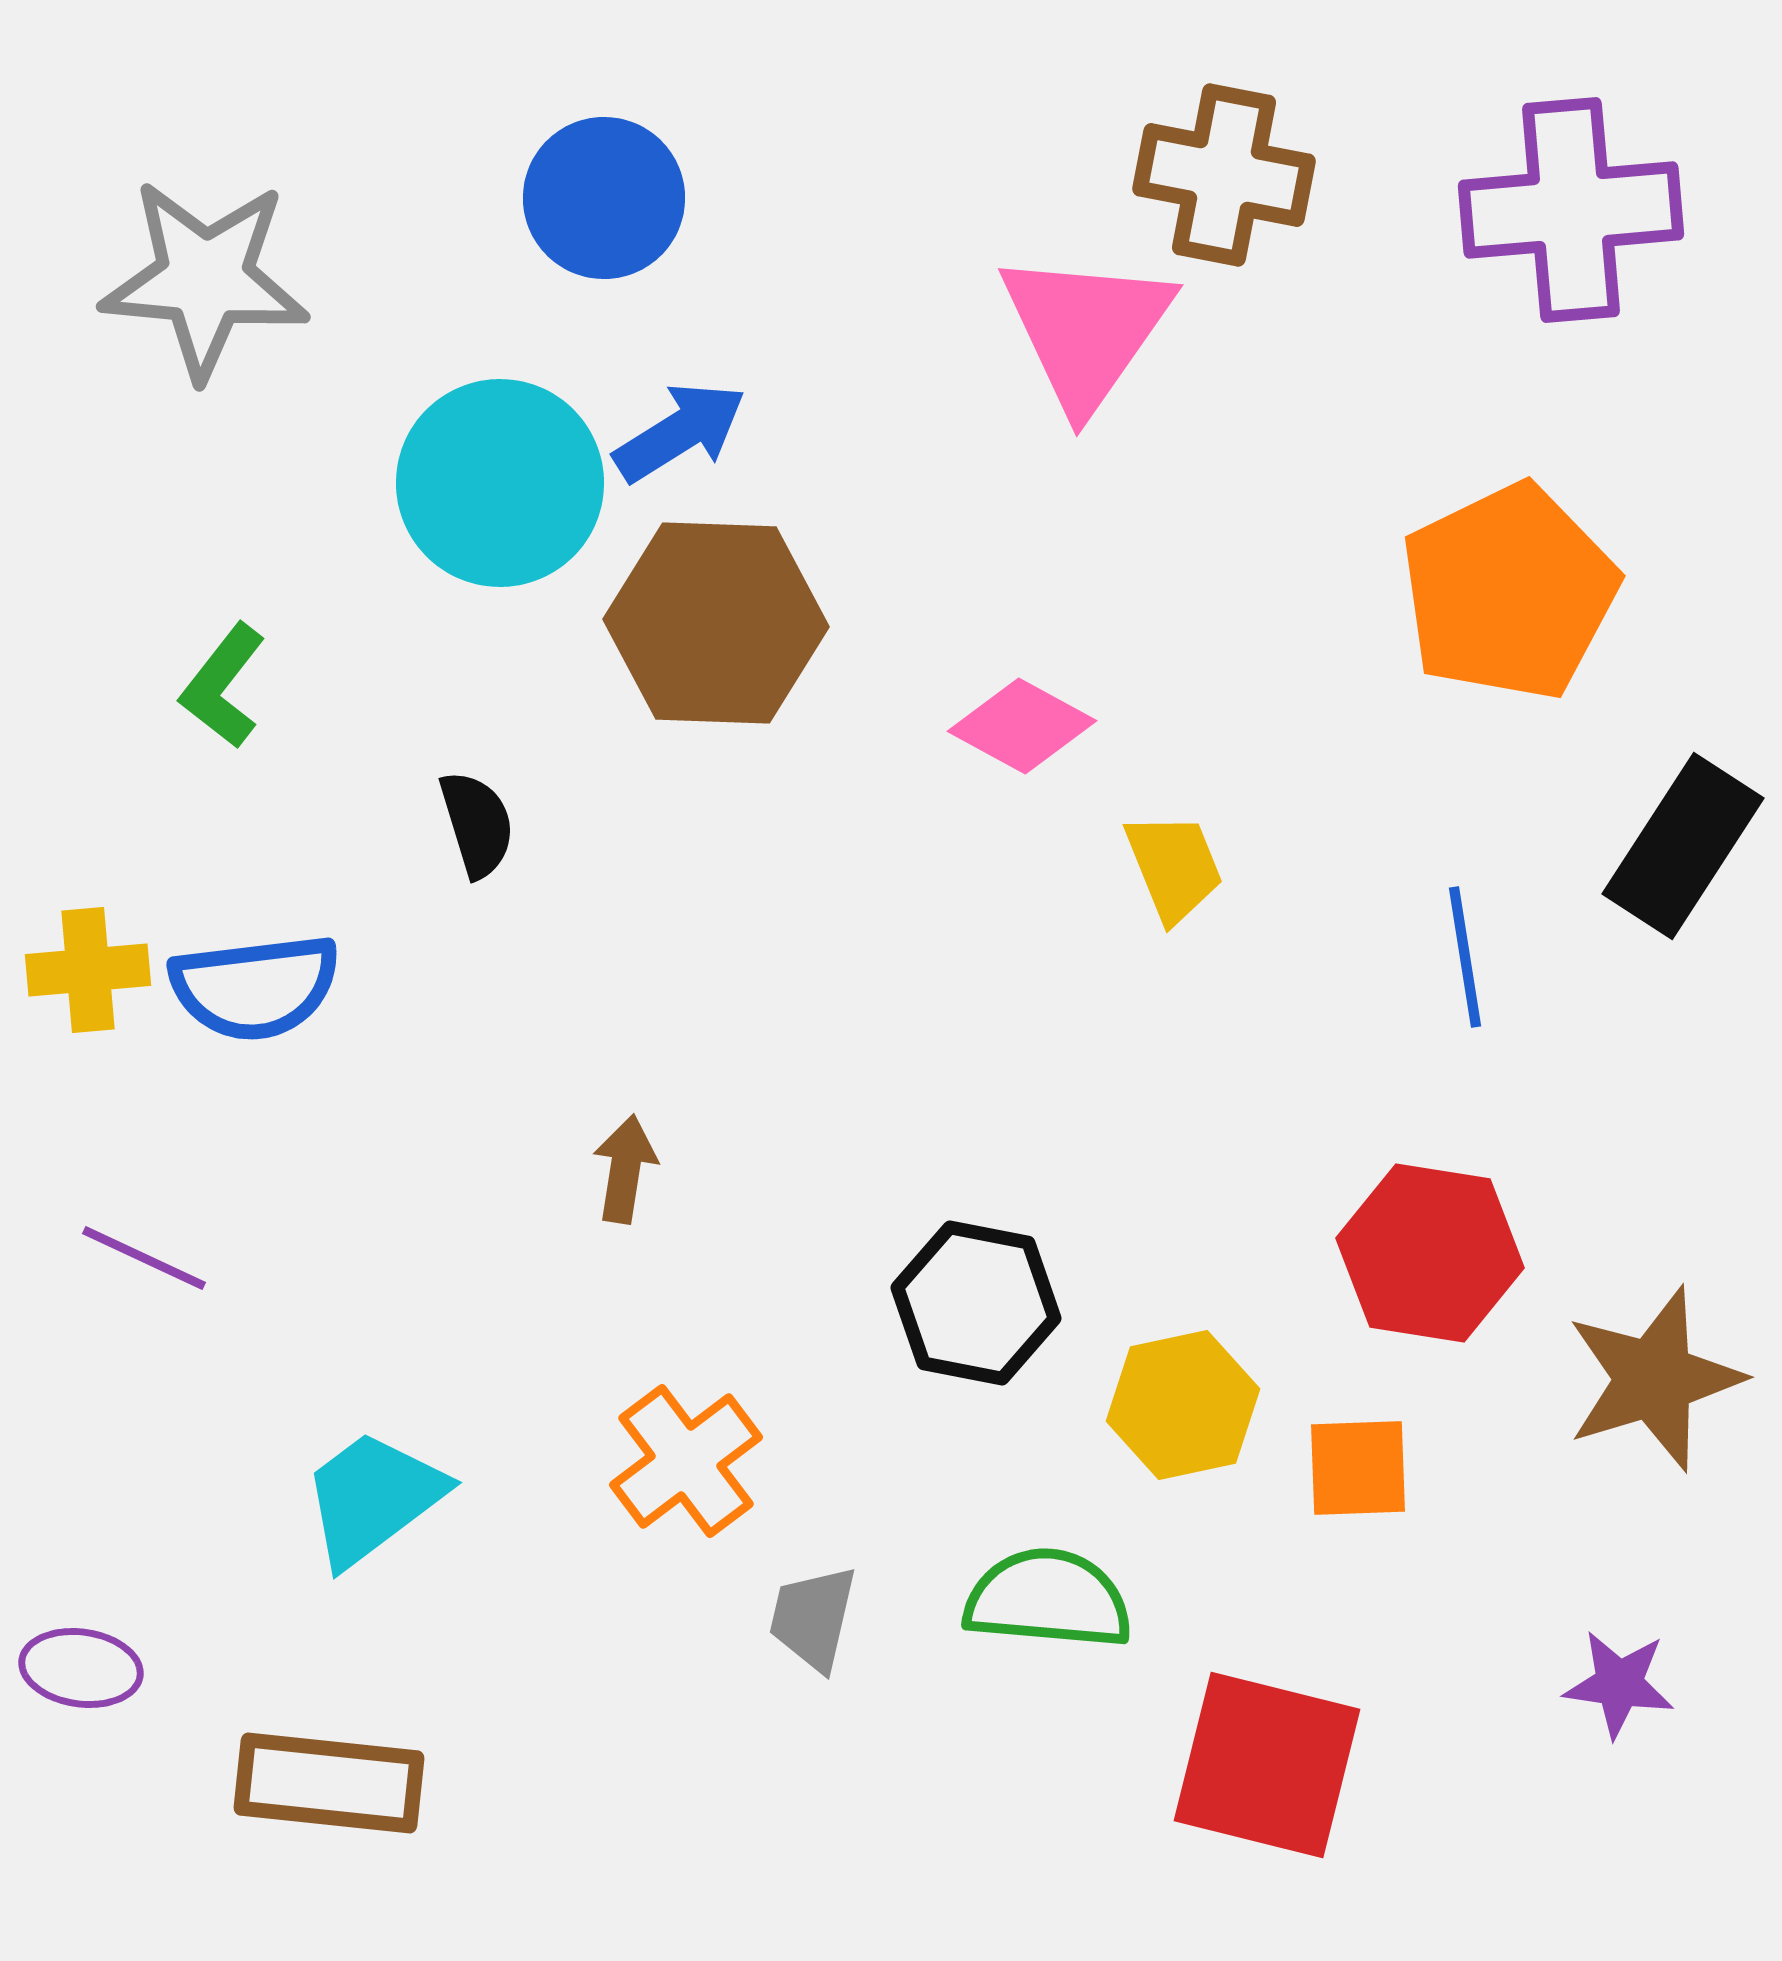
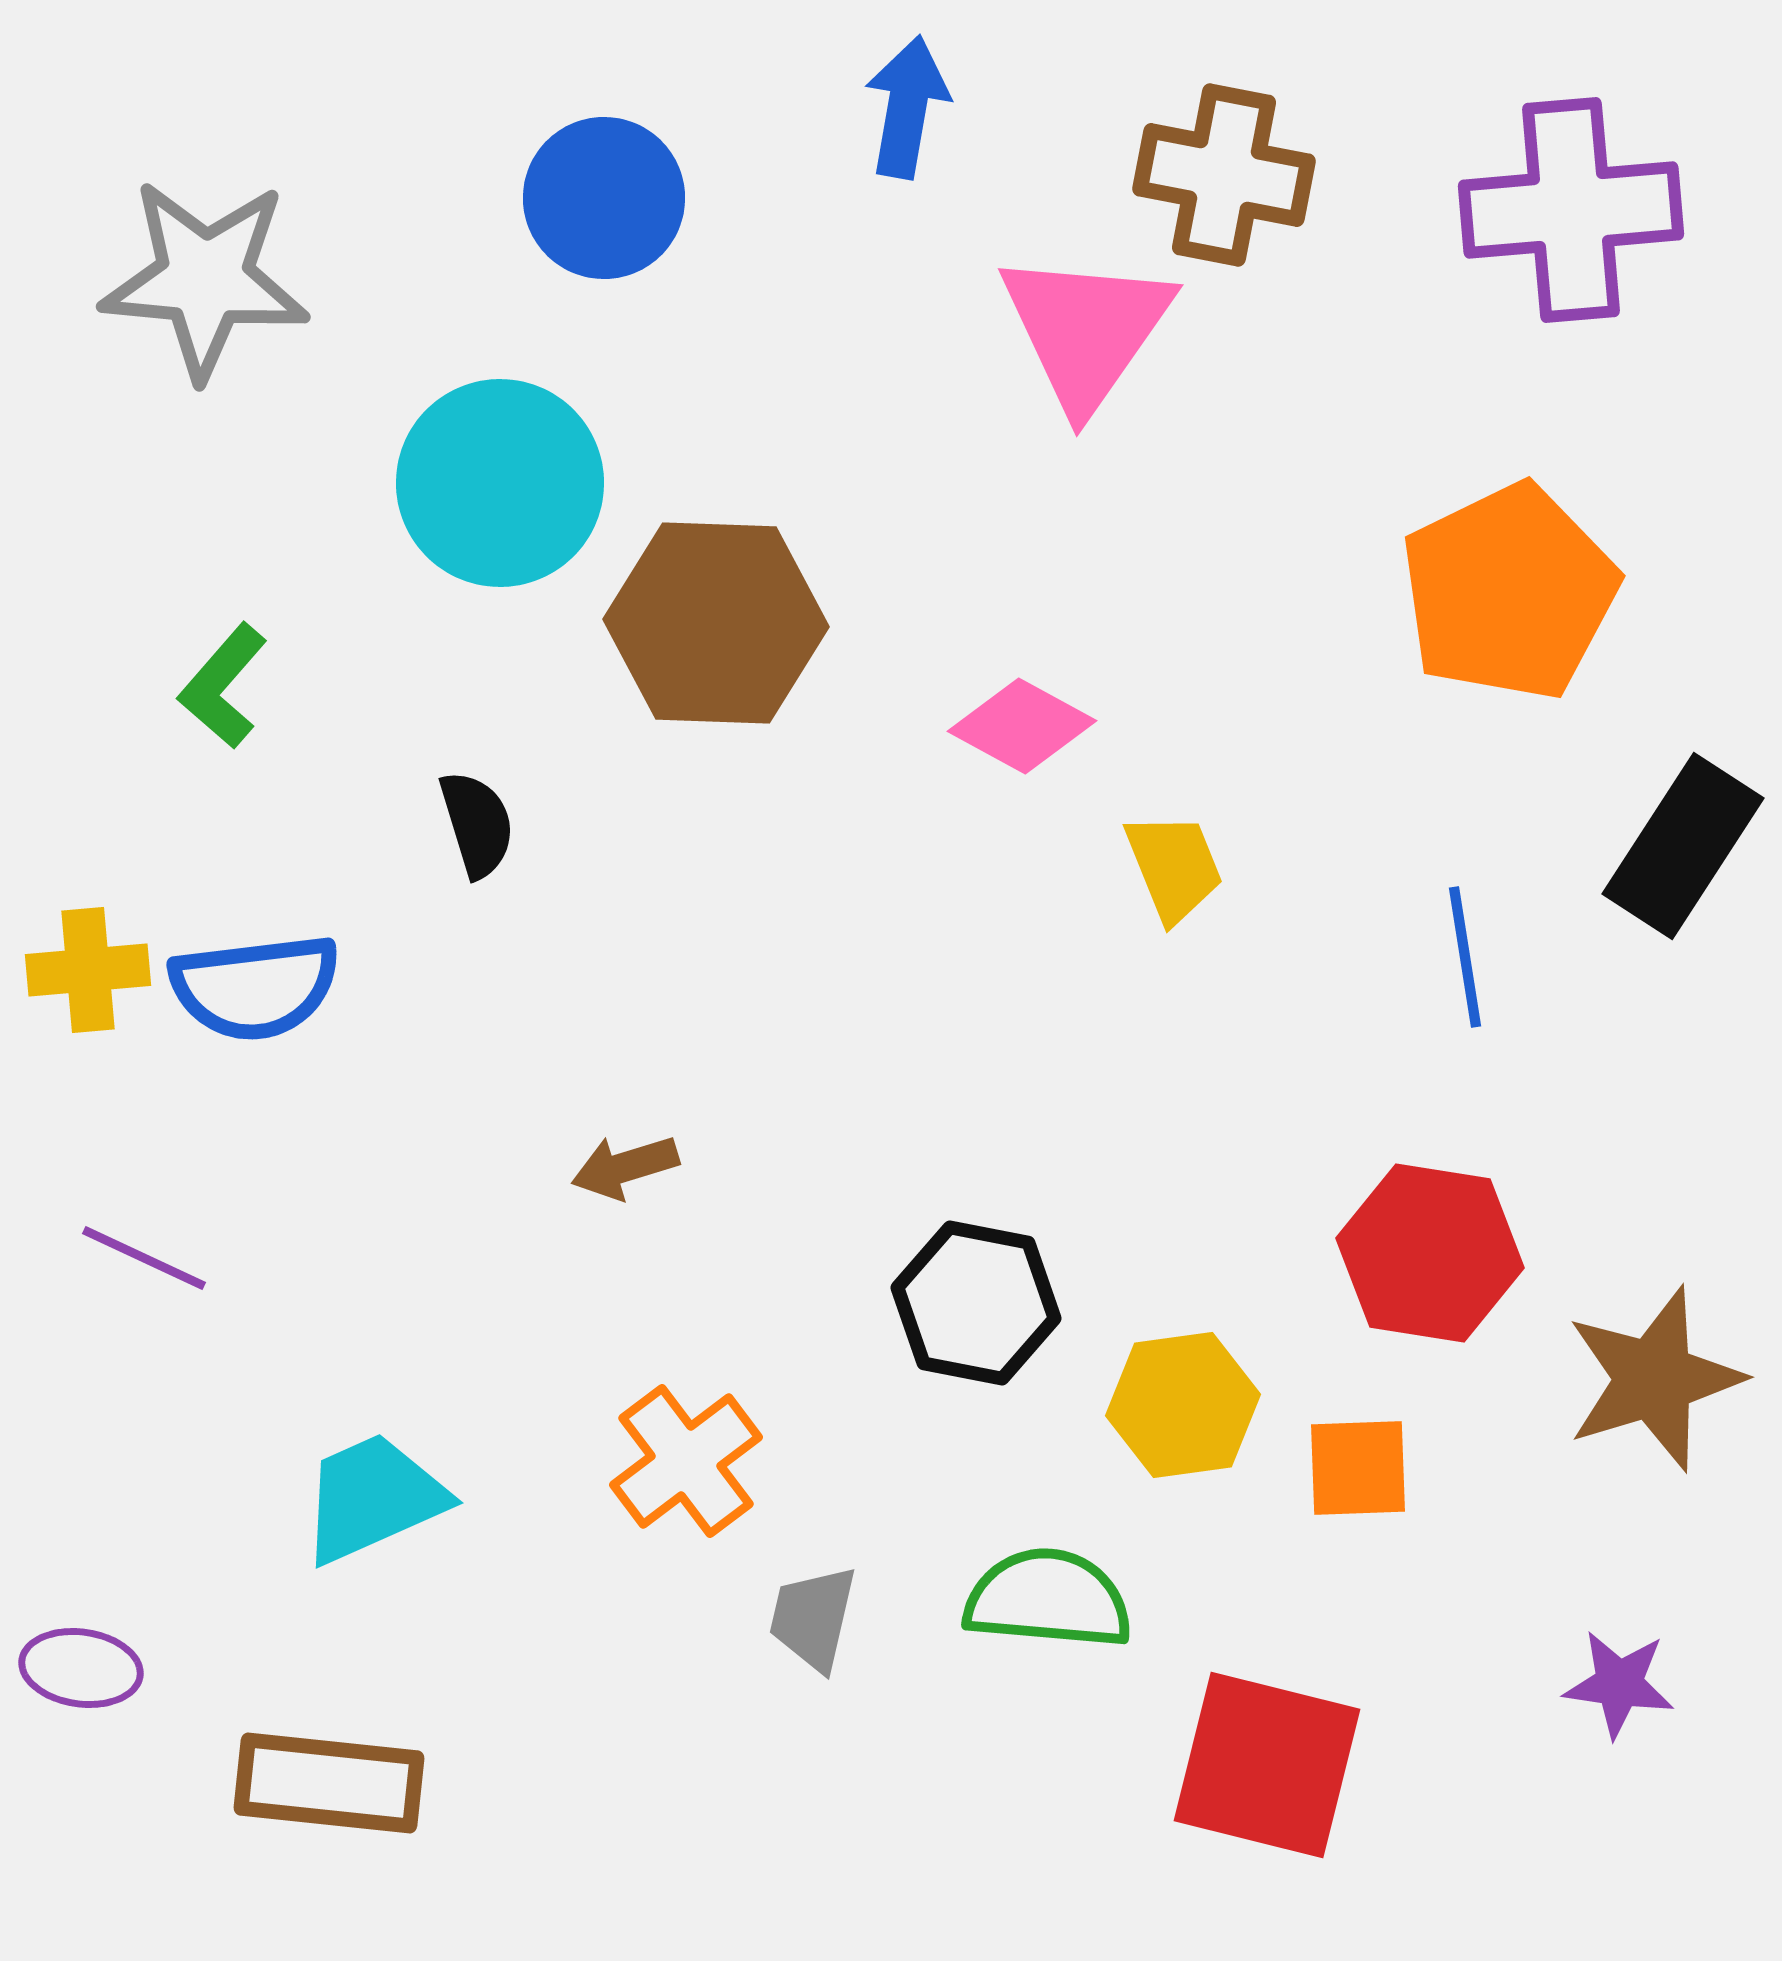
blue arrow: moved 227 px right, 325 px up; rotated 48 degrees counterclockwise
green L-shape: rotated 3 degrees clockwise
brown arrow: moved 2 px up; rotated 116 degrees counterclockwise
yellow hexagon: rotated 4 degrees clockwise
cyan trapezoid: rotated 13 degrees clockwise
